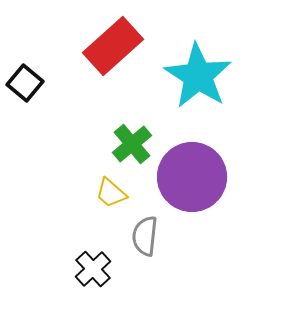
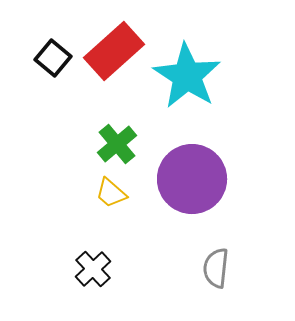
red rectangle: moved 1 px right, 5 px down
cyan star: moved 11 px left
black square: moved 28 px right, 25 px up
green cross: moved 15 px left
purple circle: moved 2 px down
gray semicircle: moved 71 px right, 32 px down
